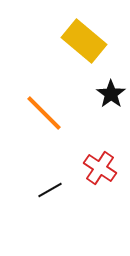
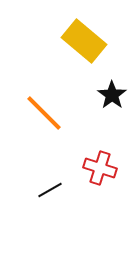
black star: moved 1 px right, 1 px down
red cross: rotated 16 degrees counterclockwise
